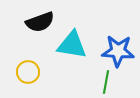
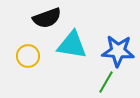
black semicircle: moved 7 px right, 4 px up
yellow circle: moved 16 px up
green line: rotated 20 degrees clockwise
